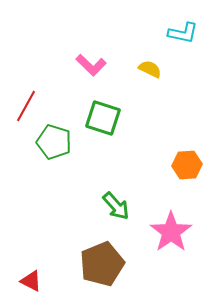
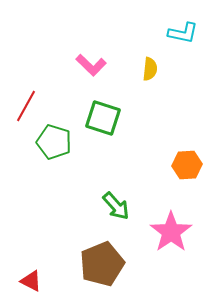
yellow semicircle: rotated 70 degrees clockwise
